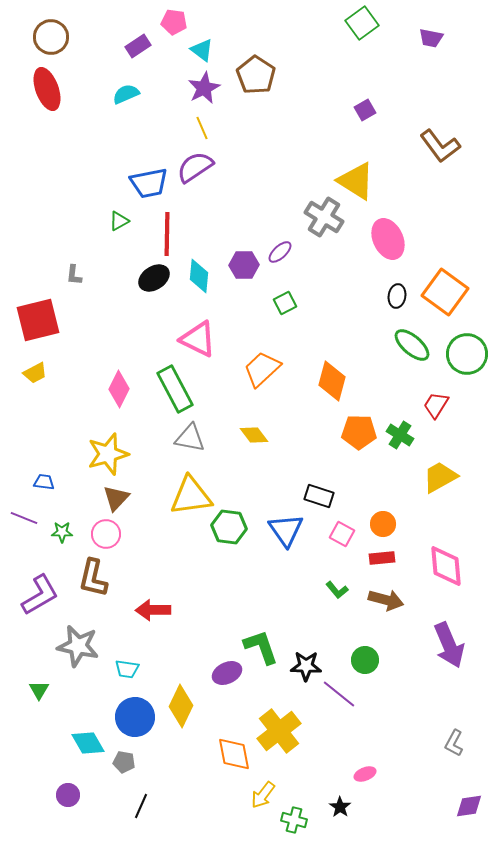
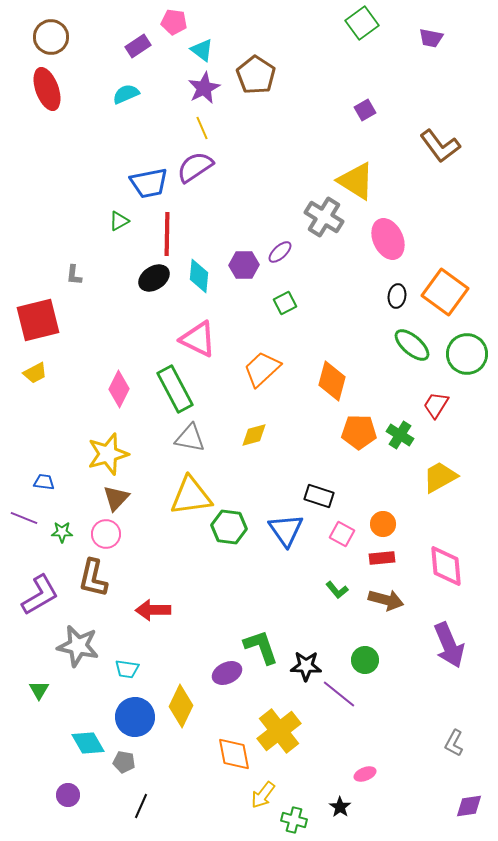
yellow diamond at (254, 435): rotated 68 degrees counterclockwise
